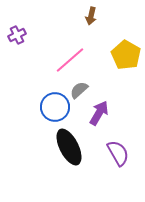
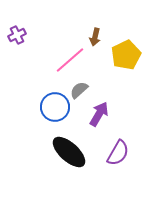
brown arrow: moved 4 px right, 21 px down
yellow pentagon: rotated 16 degrees clockwise
purple arrow: moved 1 px down
black ellipse: moved 5 px down; rotated 21 degrees counterclockwise
purple semicircle: rotated 60 degrees clockwise
